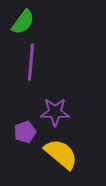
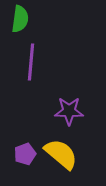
green semicircle: moved 3 px left, 3 px up; rotated 28 degrees counterclockwise
purple star: moved 14 px right, 1 px up
purple pentagon: moved 22 px down
